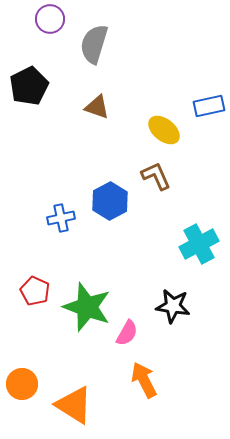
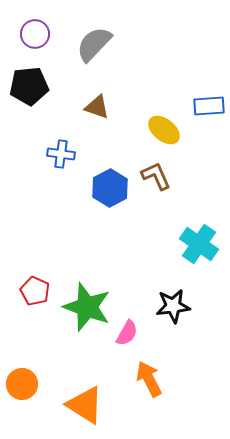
purple circle: moved 15 px left, 15 px down
gray semicircle: rotated 27 degrees clockwise
black pentagon: rotated 21 degrees clockwise
blue rectangle: rotated 8 degrees clockwise
blue hexagon: moved 13 px up
blue cross: moved 64 px up; rotated 20 degrees clockwise
cyan cross: rotated 27 degrees counterclockwise
black star: rotated 16 degrees counterclockwise
orange arrow: moved 5 px right, 1 px up
orange triangle: moved 11 px right
